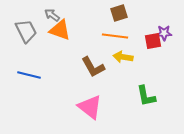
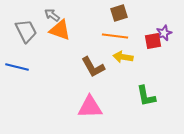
purple star: rotated 21 degrees counterclockwise
blue line: moved 12 px left, 8 px up
pink triangle: rotated 40 degrees counterclockwise
